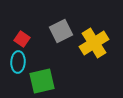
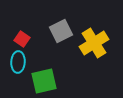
green square: moved 2 px right
